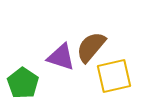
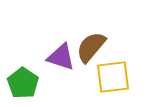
yellow square: moved 1 px left, 1 px down; rotated 6 degrees clockwise
